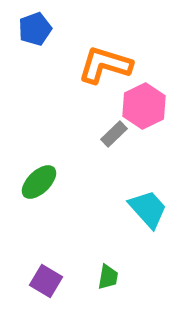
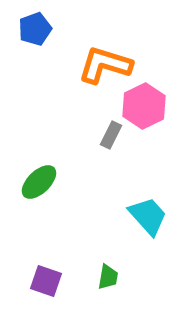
gray rectangle: moved 3 px left, 1 px down; rotated 20 degrees counterclockwise
cyan trapezoid: moved 7 px down
purple square: rotated 12 degrees counterclockwise
